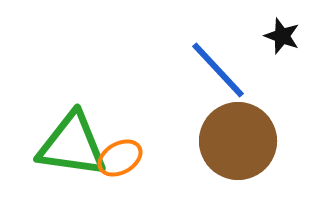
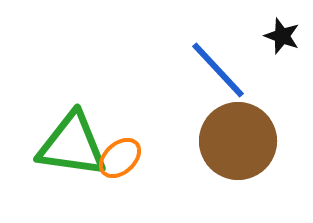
orange ellipse: rotated 12 degrees counterclockwise
